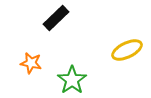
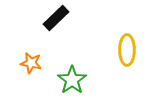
yellow ellipse: rotated 64 degrees counterclockwise
